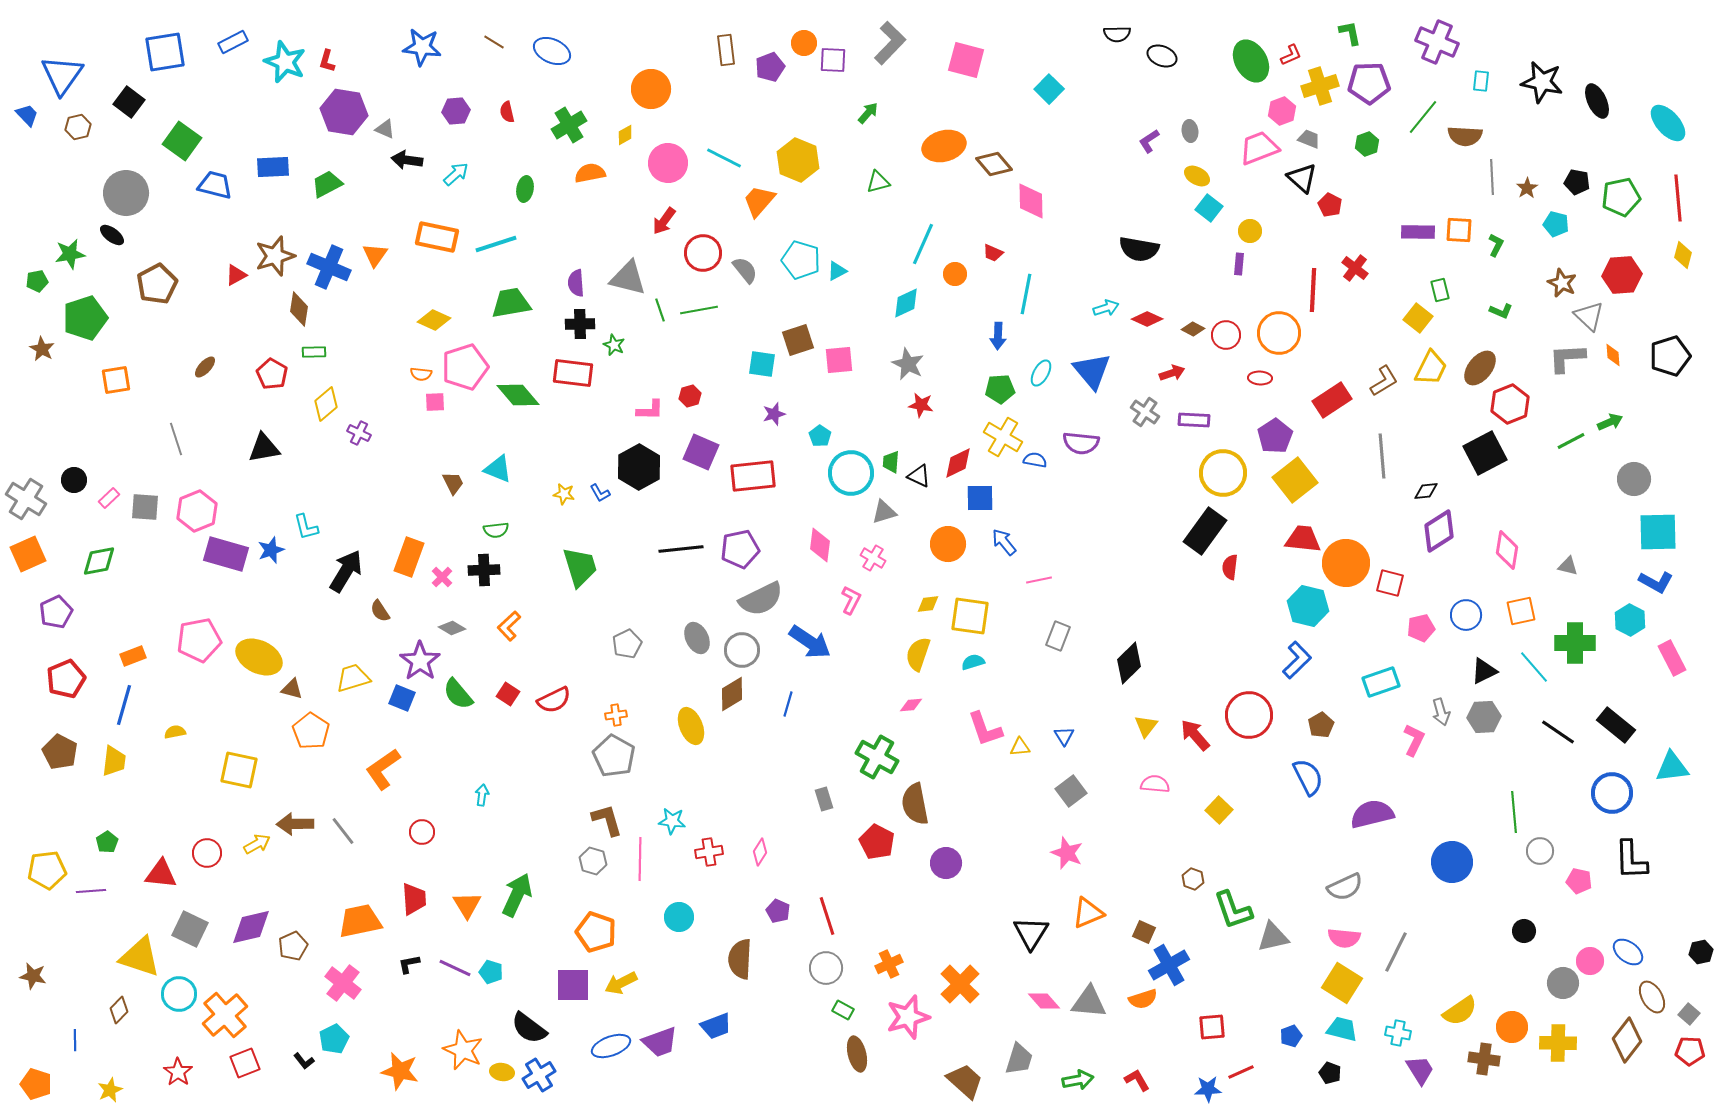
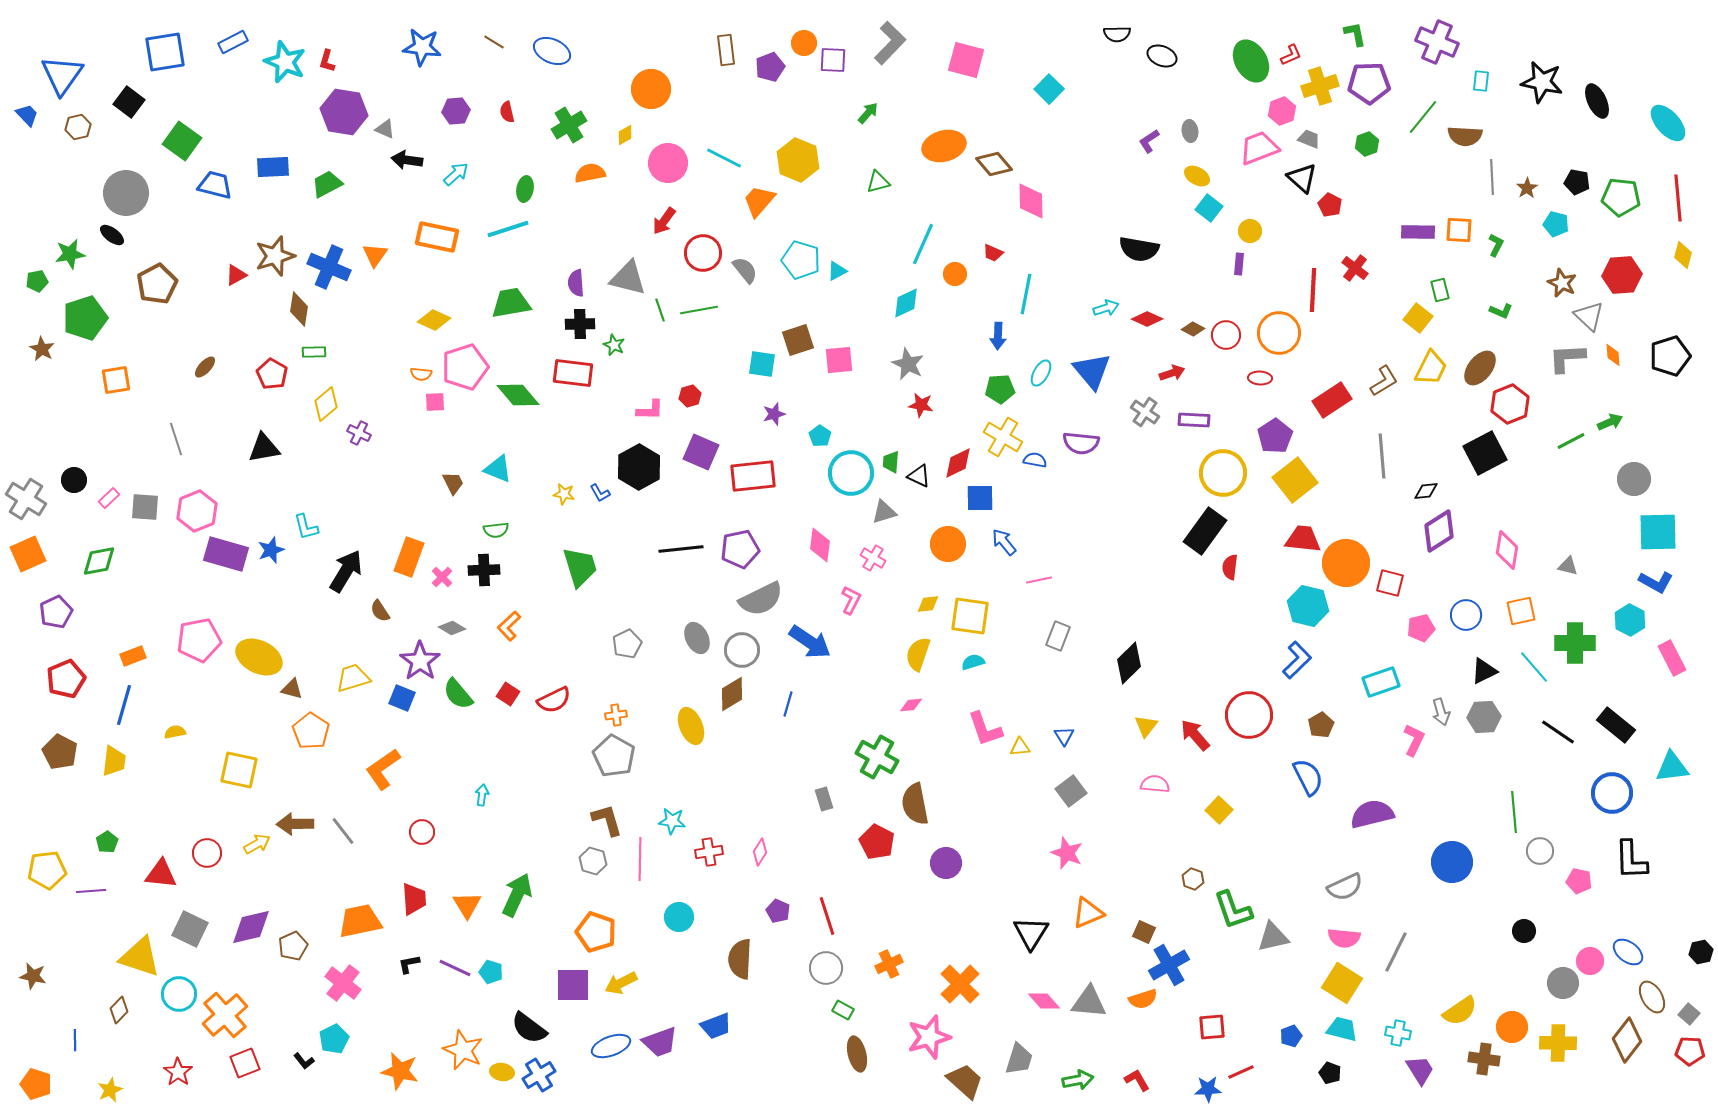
green L-shape at (1350, 33): moved 5 px right, 1 px down
green pentagon at (1621, 197): rotated 18 degrees clockwise
cyan line at (496, 244): moved 12 px right, 15 px up
pink star at (908, 1017): moved 21 px right, 20 px down
